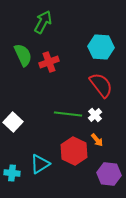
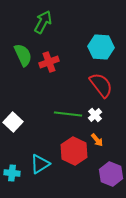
purple hexagon: moved 2 px right; rotated 15 degrees clockwise
